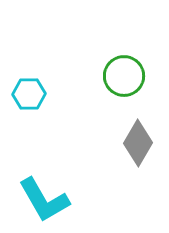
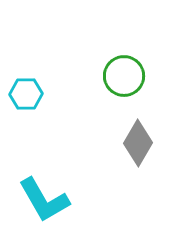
cyan hexagon: moved 3 px left
